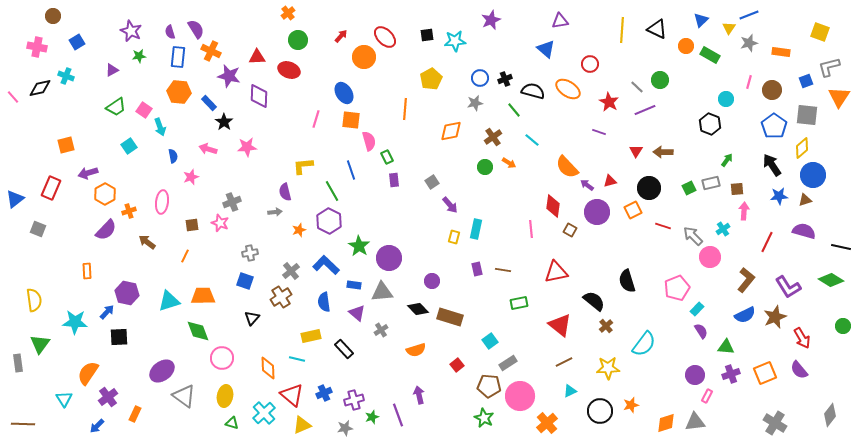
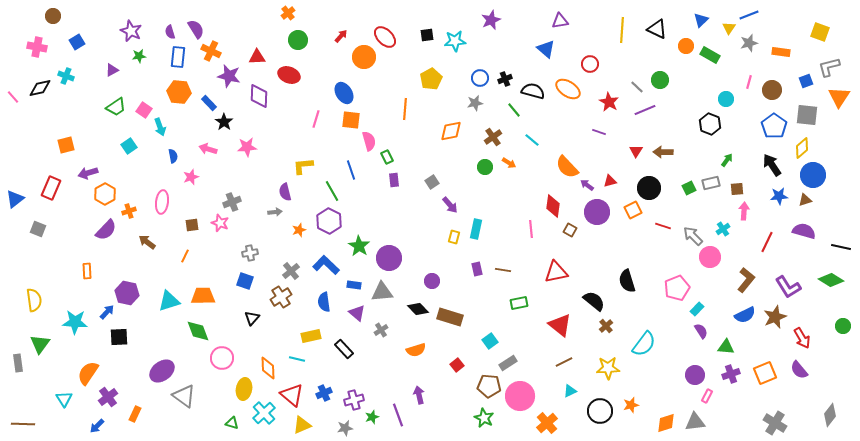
red ellipse at (289, 70): moved 5 px down
yellow ellipse at (225, 396): moved 19 px right, 7 px up
